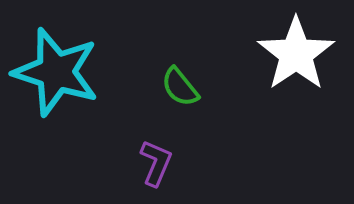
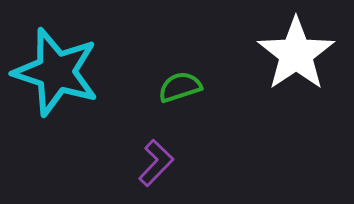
green semicircle: rotated 111 degrees clockwise
purple L-shape: rotated 21 degrees clockwise
